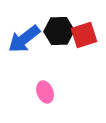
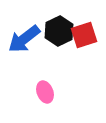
black hexagon: rotated 24 degrees counterclockwise
